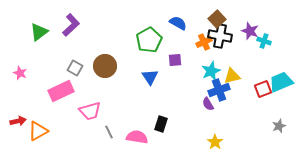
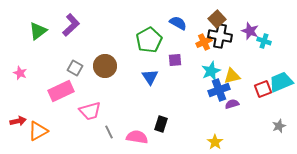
green triangle: moved 1 px left, 1 px up
purple semicircle: moved 24 px right; rotated 104 degrees clockwise
